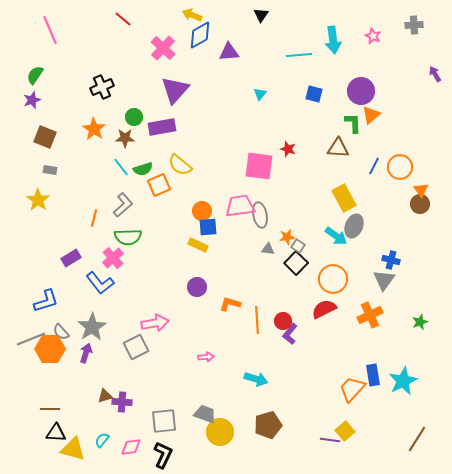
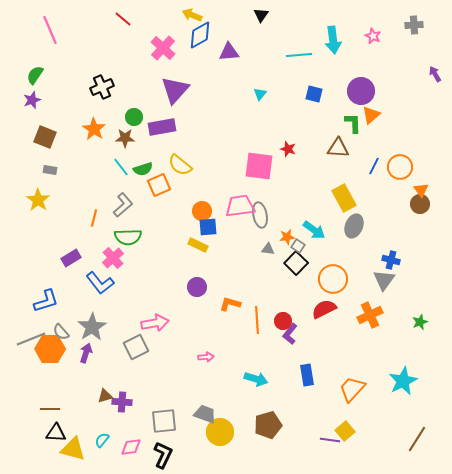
cyan arrow at (336, 236): moved 22 px left, 6 px up
blue rectangle at (373, 375): moved 66 px left
